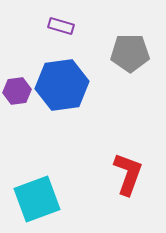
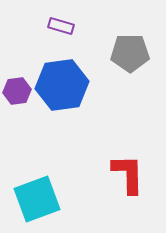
red L-shape: rotated 21 degrees counterclockwise
